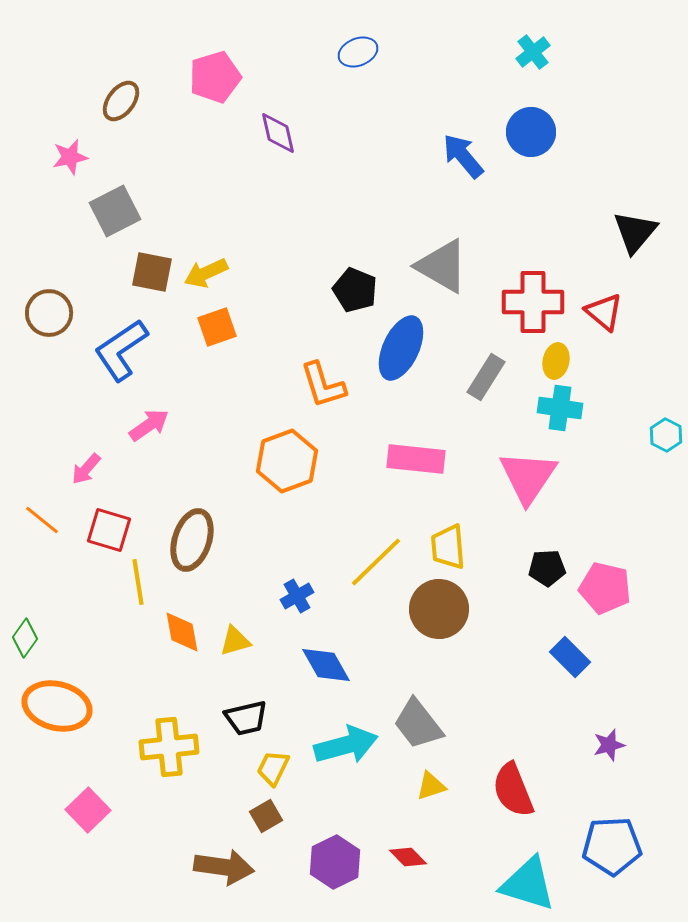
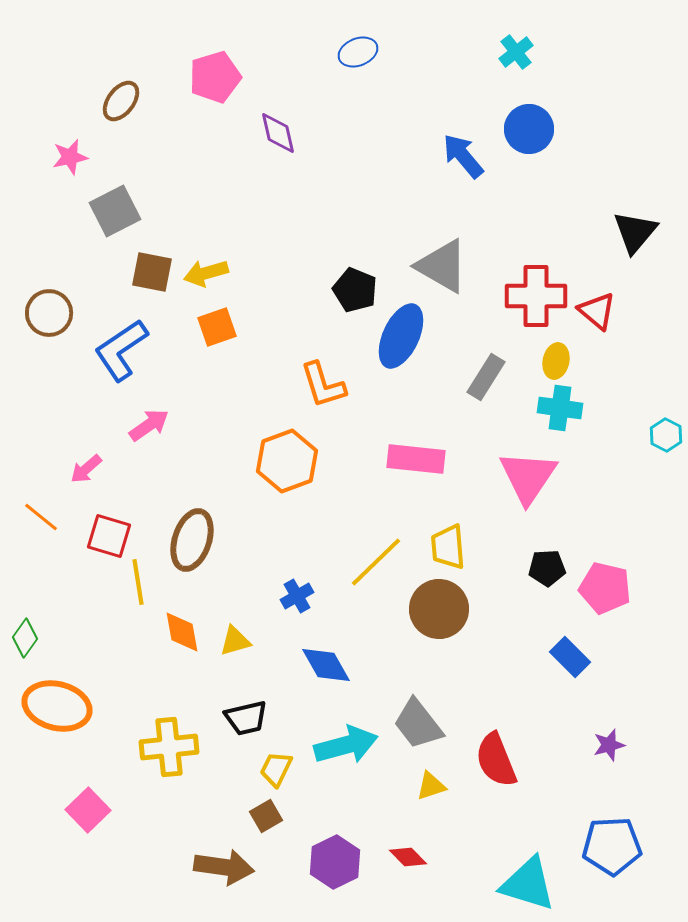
cyan cross at (533, 52): moved 17 px left
blue circle at (531, 132): moved 2 px left, 3 px up
yellow arrow at (206, 273): rotated 9 degrees clockwise
red cross at (533, 302): moved 3 px right, 6 px up
red triangle at (604, 312): moved 7 px left, 1 px up
blue ellipse at (401, 348): moved 12 px up
pink arrow at (86, 469): rotated 8 degrees clockwise
orange line at (42, 520): moved 1 px left, 3 px up
red square at (109, 530): moved 6 px down
yellow trapezoid at (273, 768): moved 3 px right, 1 px down
red semicircle at (513, 790): moved 17 px left, 30 px up
